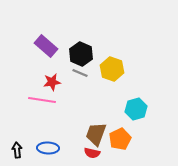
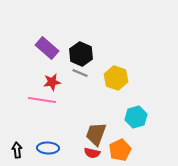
purple rectangle: moved 1 px right, 2 px down
yellow hexagon: moved 4 px right, 9 px down
cyan hexagon: moved 8 px down
orange pentagon: moved 11 px down
